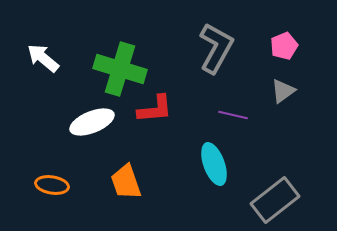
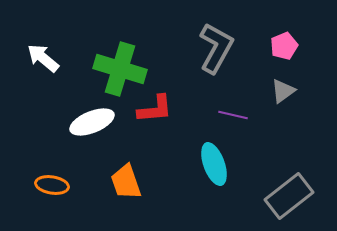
gray rectangle: moved 14 px right, 4 px up
